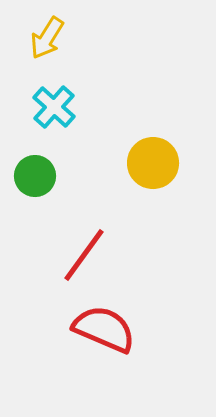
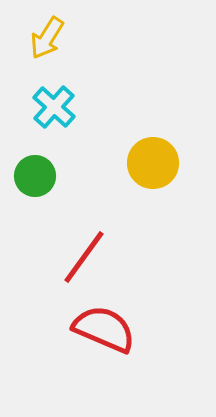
red line: moved 2 px down
